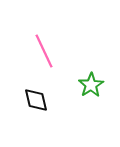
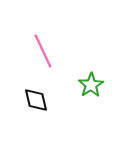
pink line: moved 1 px left
